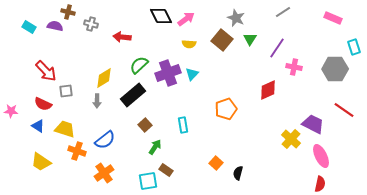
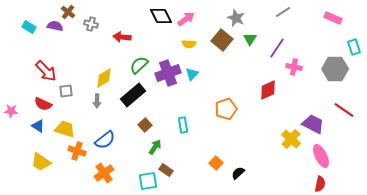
brown cross at (68, 12): rotated 24 degrees clockwise
black semicircle at (238, 173): rotated 32 degrees clockwise
